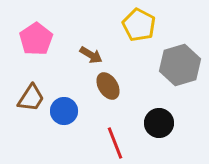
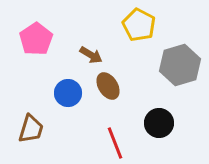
brown trapezoid: moved 31 px down; rotated 16 degrees counterclockwise
blue circle: moved 4 px right, 18 px up
